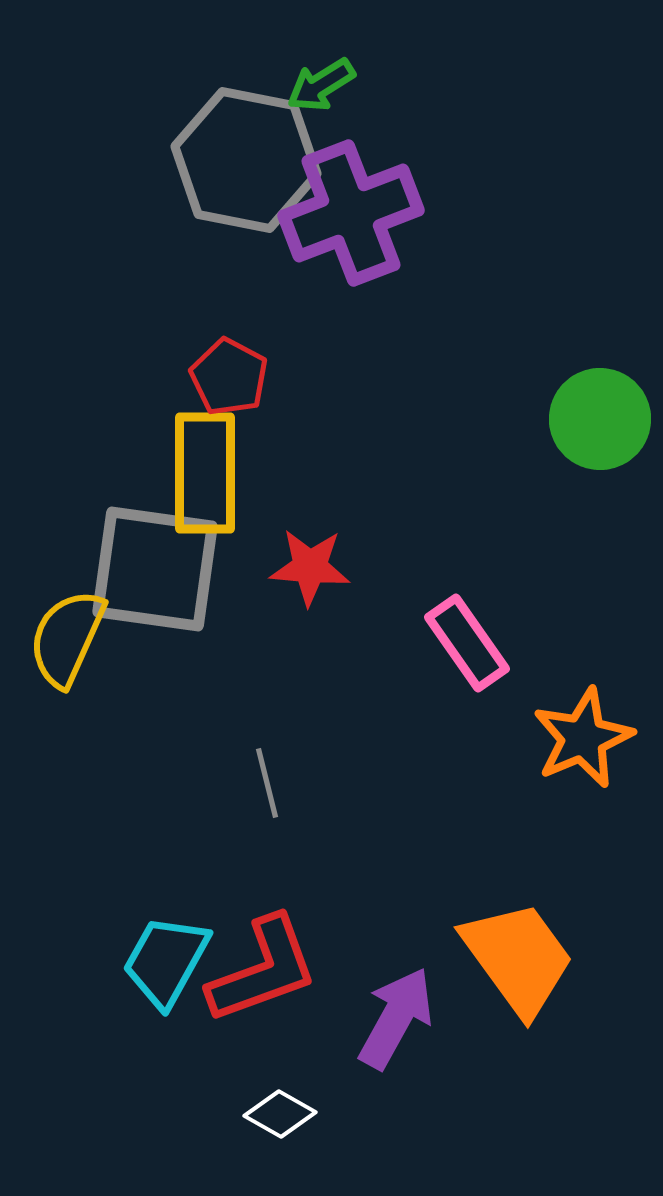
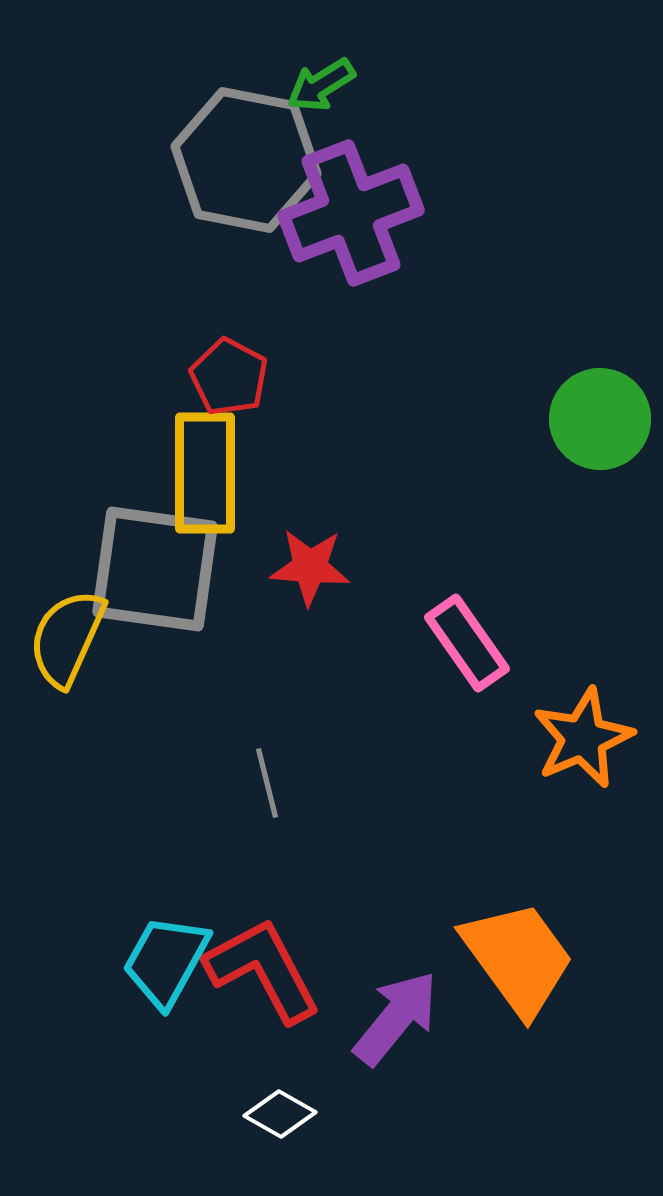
red L-shape: rotated 98 degrees counterclockwise
purple arrow: rotated 10 degrees clockwise
